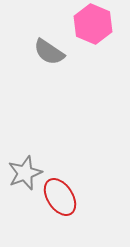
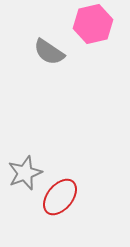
pink hexagon: rotated 24 degrees clockwise
red ellipse: rotated 72 degrees clockwise
